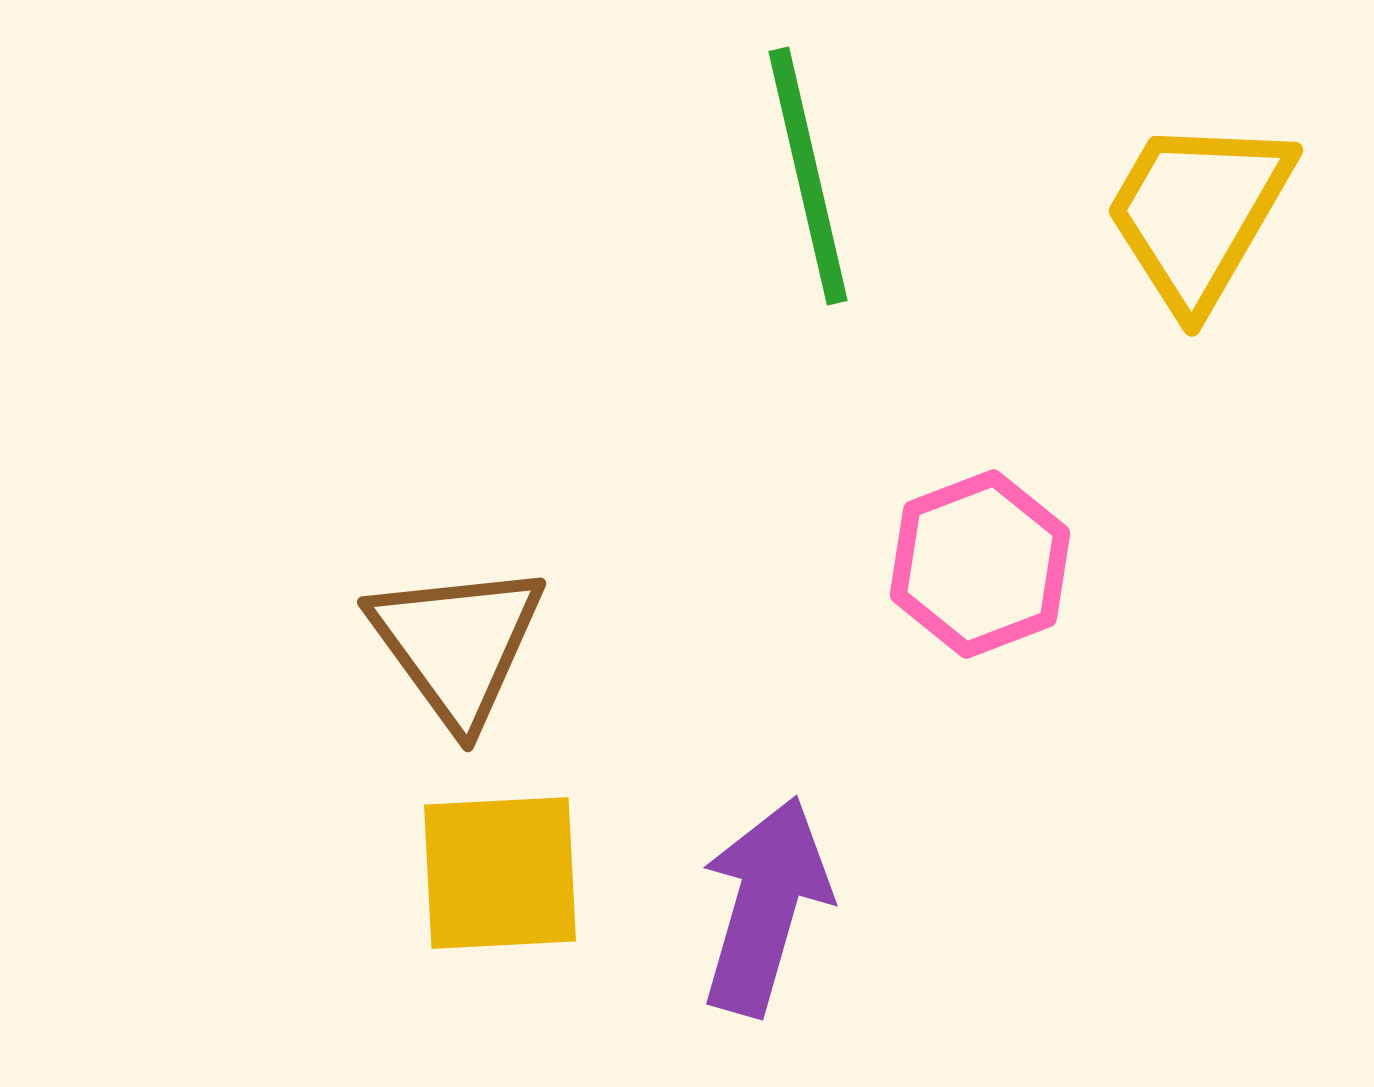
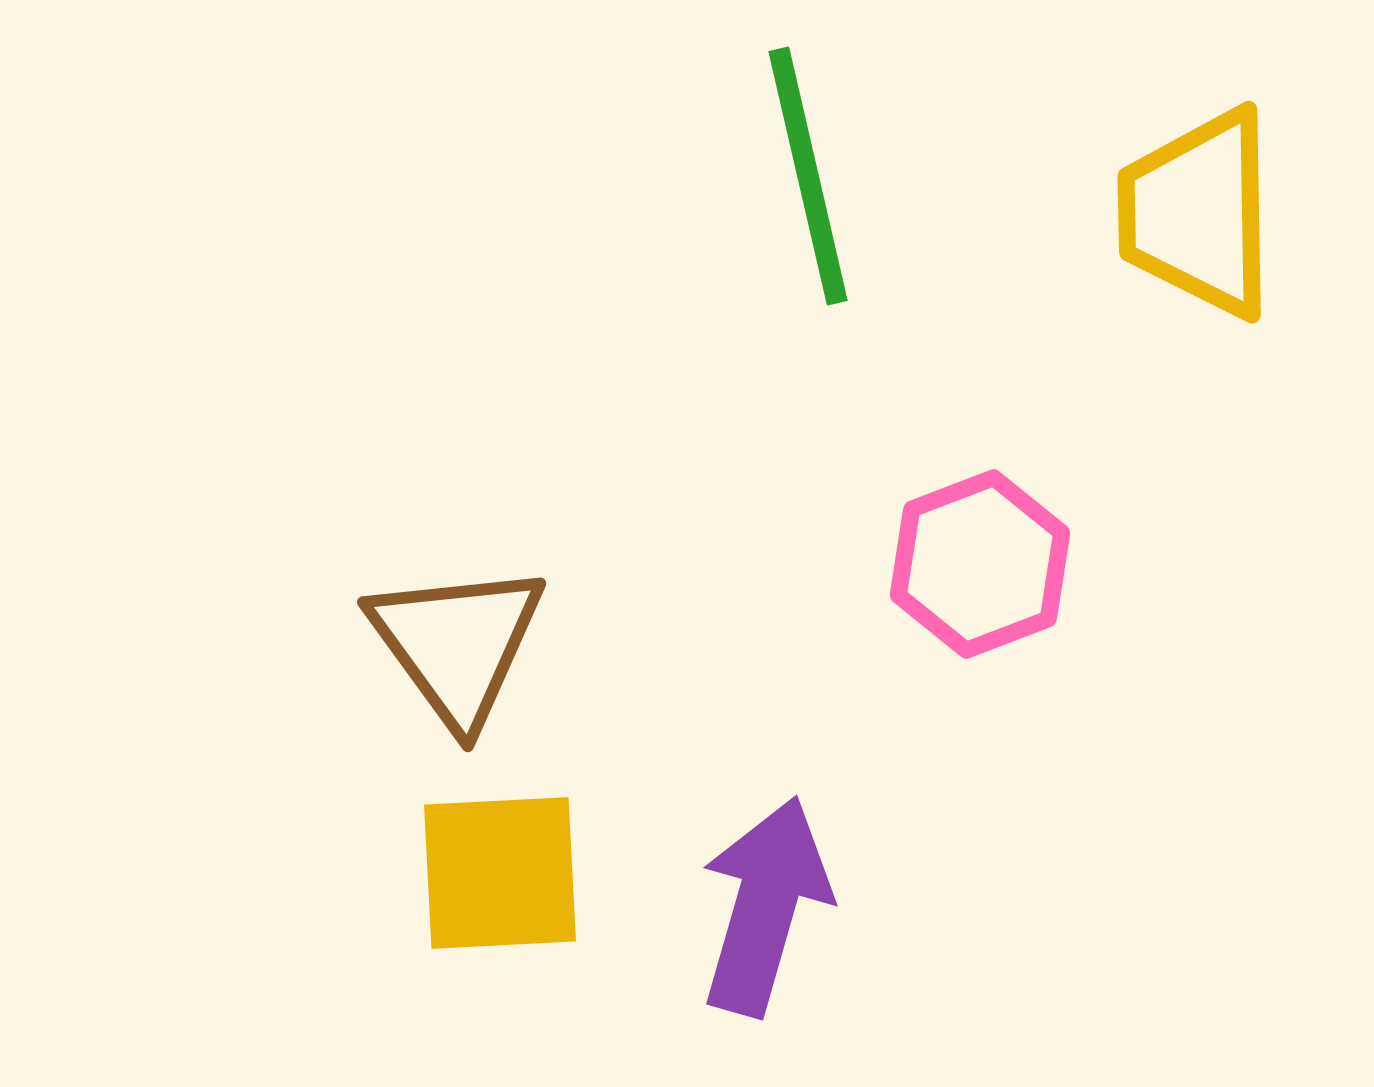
yellow trapezoid: rotated 31 degrees counterclockwise
